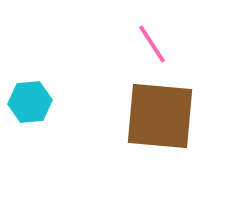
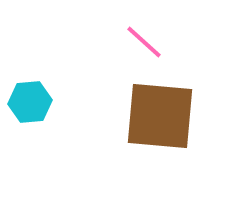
pink line: moved 8 px left, 2 px up; rotated 15 degrees counterclockwise
